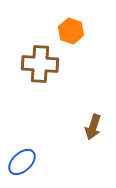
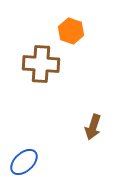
brown cross: moved 1 px right
blue ellipse: moved 2 px right
